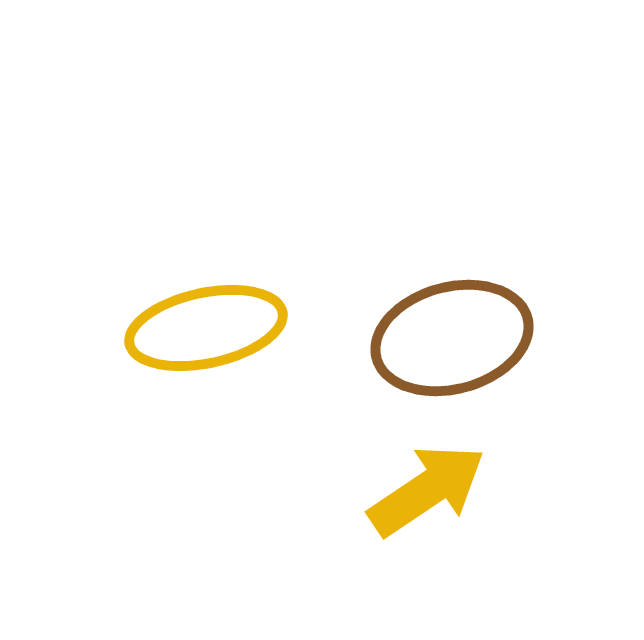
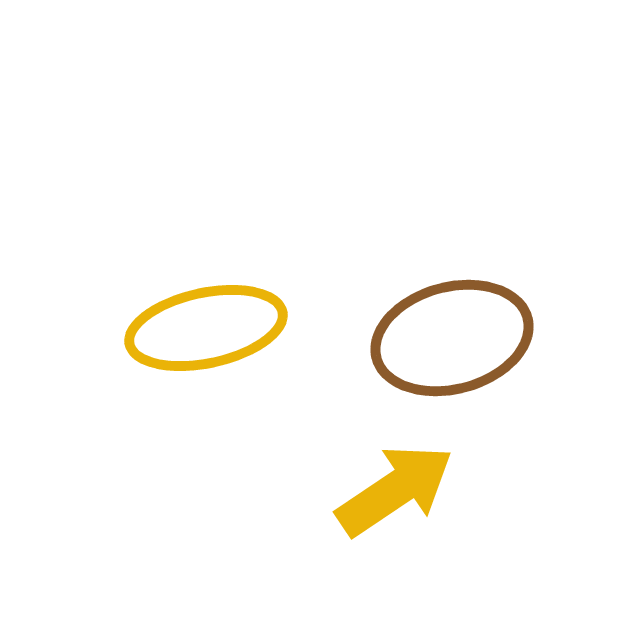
yellow arrow: moved 32 px left
